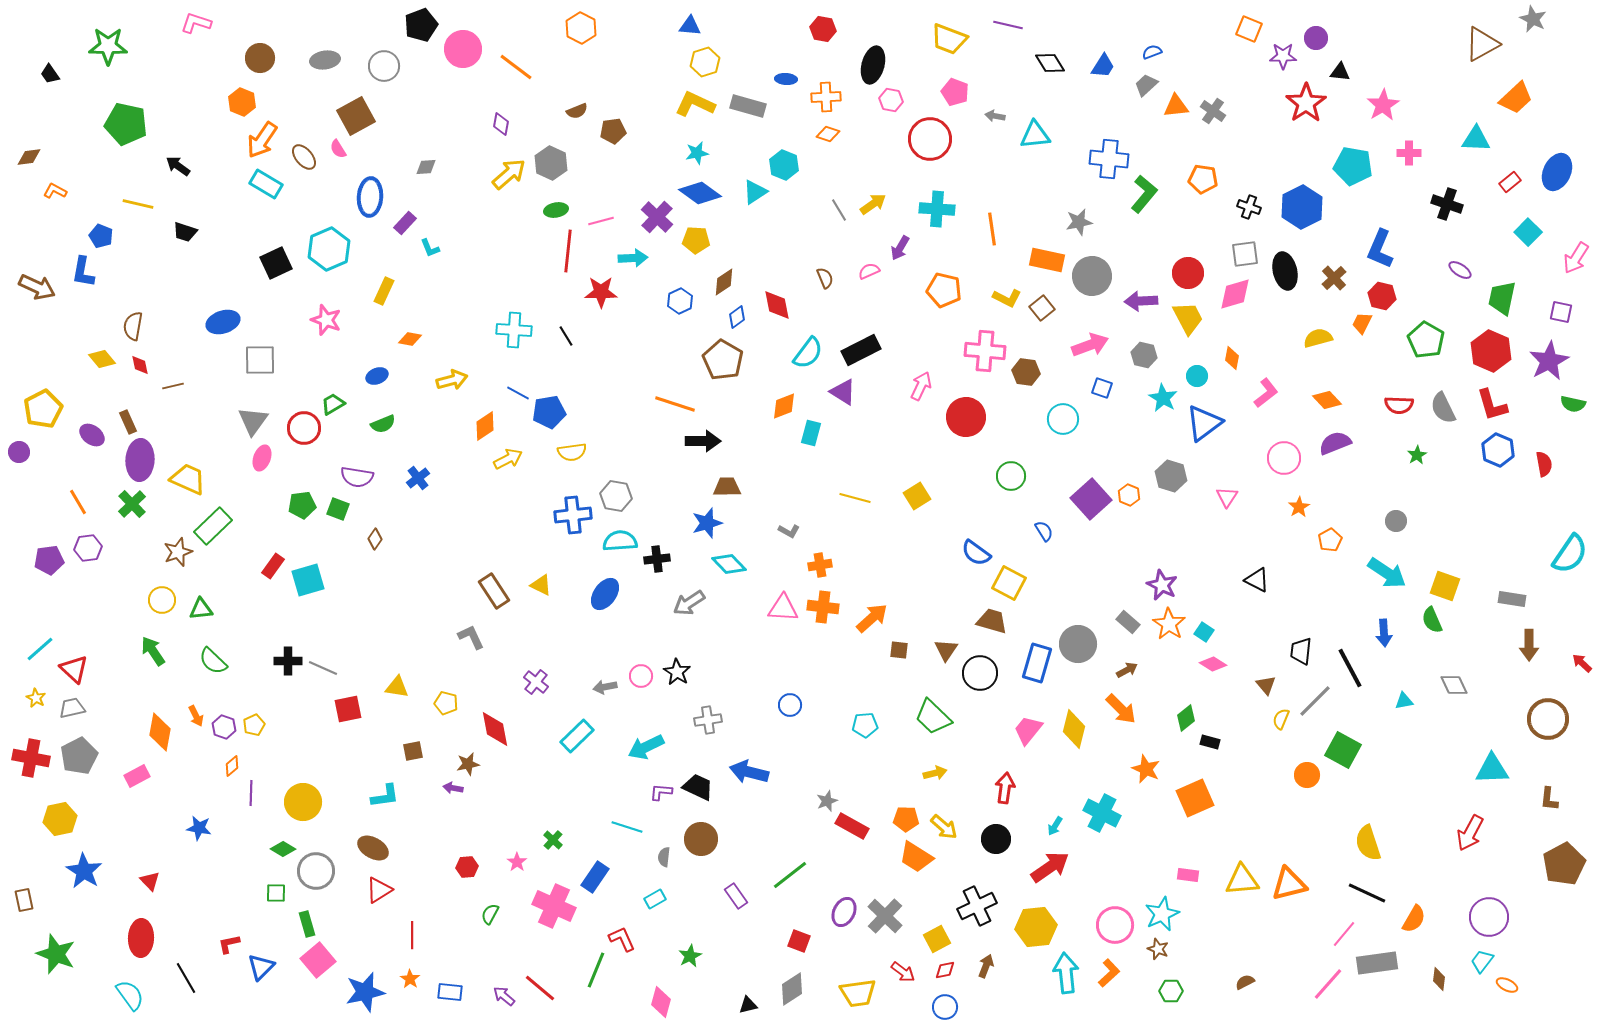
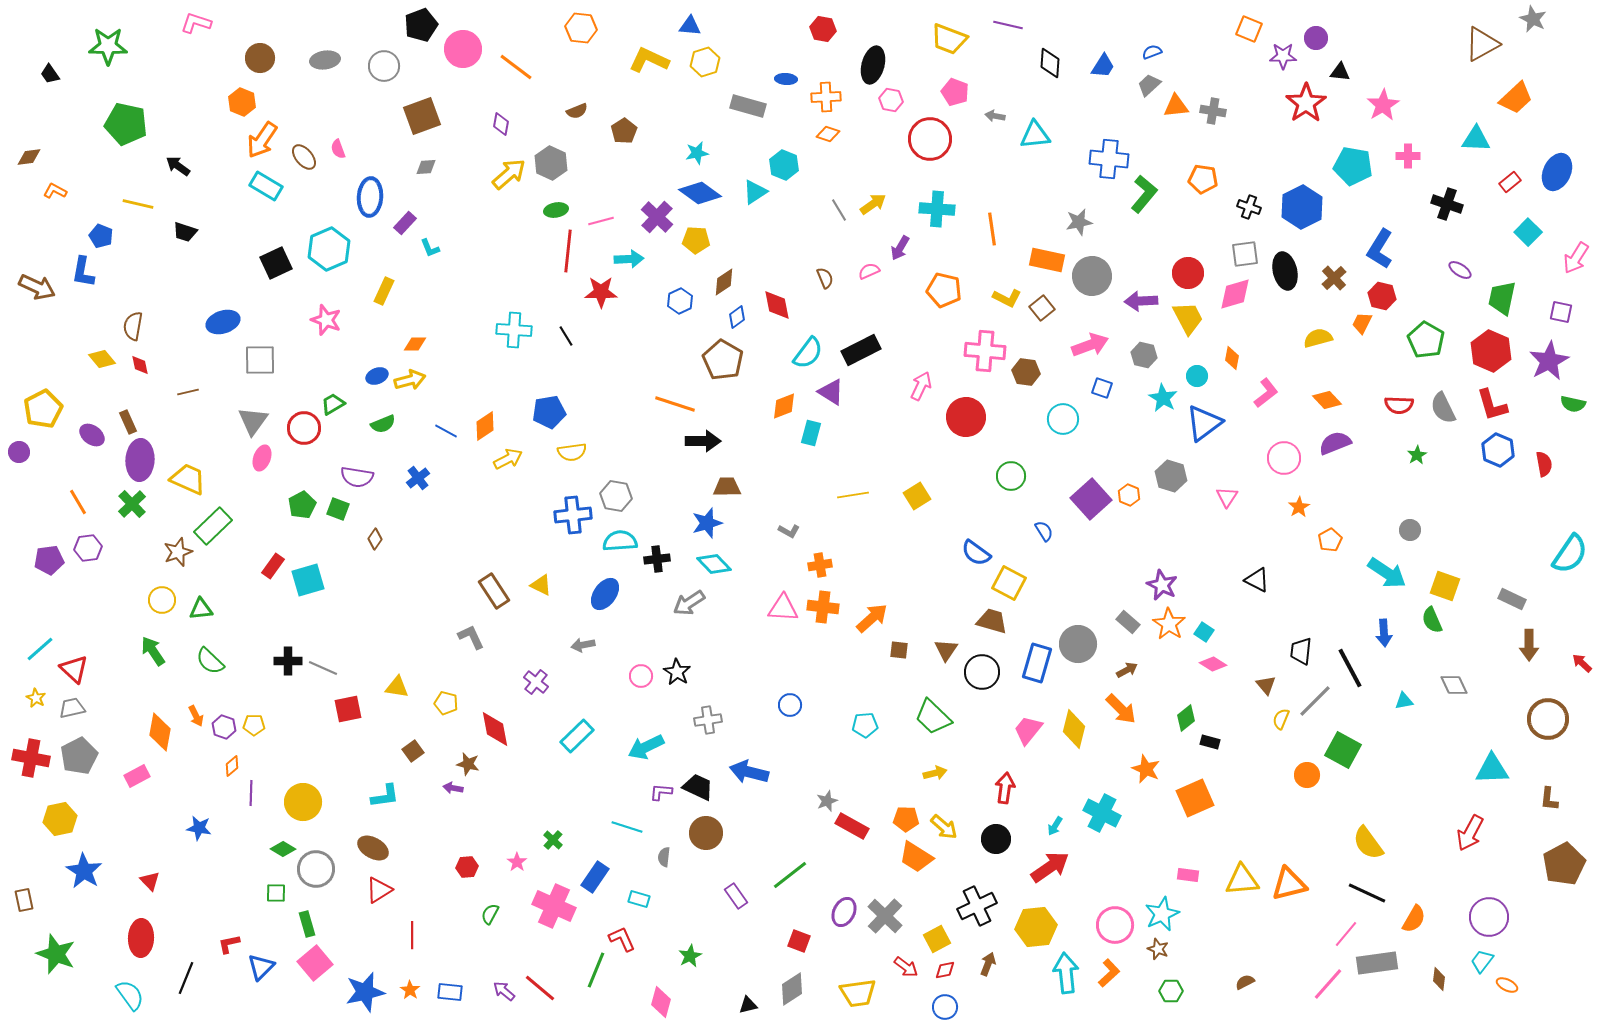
orange hexagon at (581, 28): rotated 20 degrees counterclockwise
black diamond at (1050, 63): rotated 36 degrees clockwise
gray trapezoid at (1146, 85): moved 3 px right
yellow L-shape at (695, 104): moved 46 px left, 44 px up
gray cross at (1213, 111): rotated 25 degrees counterclockwise
brown square at (356, 116): moved 66 px right; rotated 9 degrees clockwise
brown pentagon at (613, 131): moved 11 px right; rotated 25 degrees counterclockwise
pink semicircle at (338, 149): rotated 12 degrees clockwise
pink cross at (1409, 153): moved 1 px left, 3 px down
cyan rectangle at (266, 184): moved 2 px down
blue L-shape at (1380, 249): rotated 9 degrees clockwise
cyan arrow at (633, 258): moved 4 px left, 1 px down
orange diamond at (410, 339): moved 5 px right, 5 px down; rotated 10 degrees counterclockwise
yellow arrow at (452, 380): moved 42 px left
brown line at (173, 386): moved 15 px right, 6 px down
purple triangle at (843, 392): moved 12 px left
blue line at (518, 393): moved 72 px left, 38 px down
yellow line at (855, 498): moved 2 px left, 3 px up; rotated 24 degrees counterclockwise
green pentagon at (302, 505): rotated 20 degrees counterclockwise
gray circle at (1396, 521): moved 14 px right, 9 px down
cyan diamond at (729, 564): moved 15 px left
gray rectangle at (1512, 599): rotated 16 degrees clockwise
green semicircle at (213, 661): moved 3 px left
black circle at (980, 673): moved 2 px right, 1 px up
gray arrow at (605, 687): moved 22 px left, 42 px up
yellow pentagon at (254, 725): rotated 25 degrees clockwise
brown square at (413, 751): rotated 25 degrees counterclockwise
brown star at (468, 764): rotated 25 degrees clockwise
brown circle at (701, 839): moved 5 px right, 6 px up
yellow semicircle at (1368, 843): rotated 18 degrees counterclockwise
gray circle at (316, 871): moved 2 px up
cyan rectangle at (655, 899): moved 16 px left; rotated 45 degrees clockwise
pink line at (1344, 934): moved 2 px right
pink square at (318, 960): moved 3 px left, 3 px down
brown arrow at (986, 966): moved 2 px right, 2 px up
red arrow at (903, 972): moved 3 px right, 5 px up
black line at (186, 978): rotated 52 degrees clockwise
orange star at (410, 979): moved 11 px down
purple arrow at (504, 996): moved 5 px up
